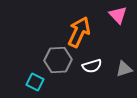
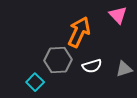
cyan square: rotated 18 degrees clockwise
